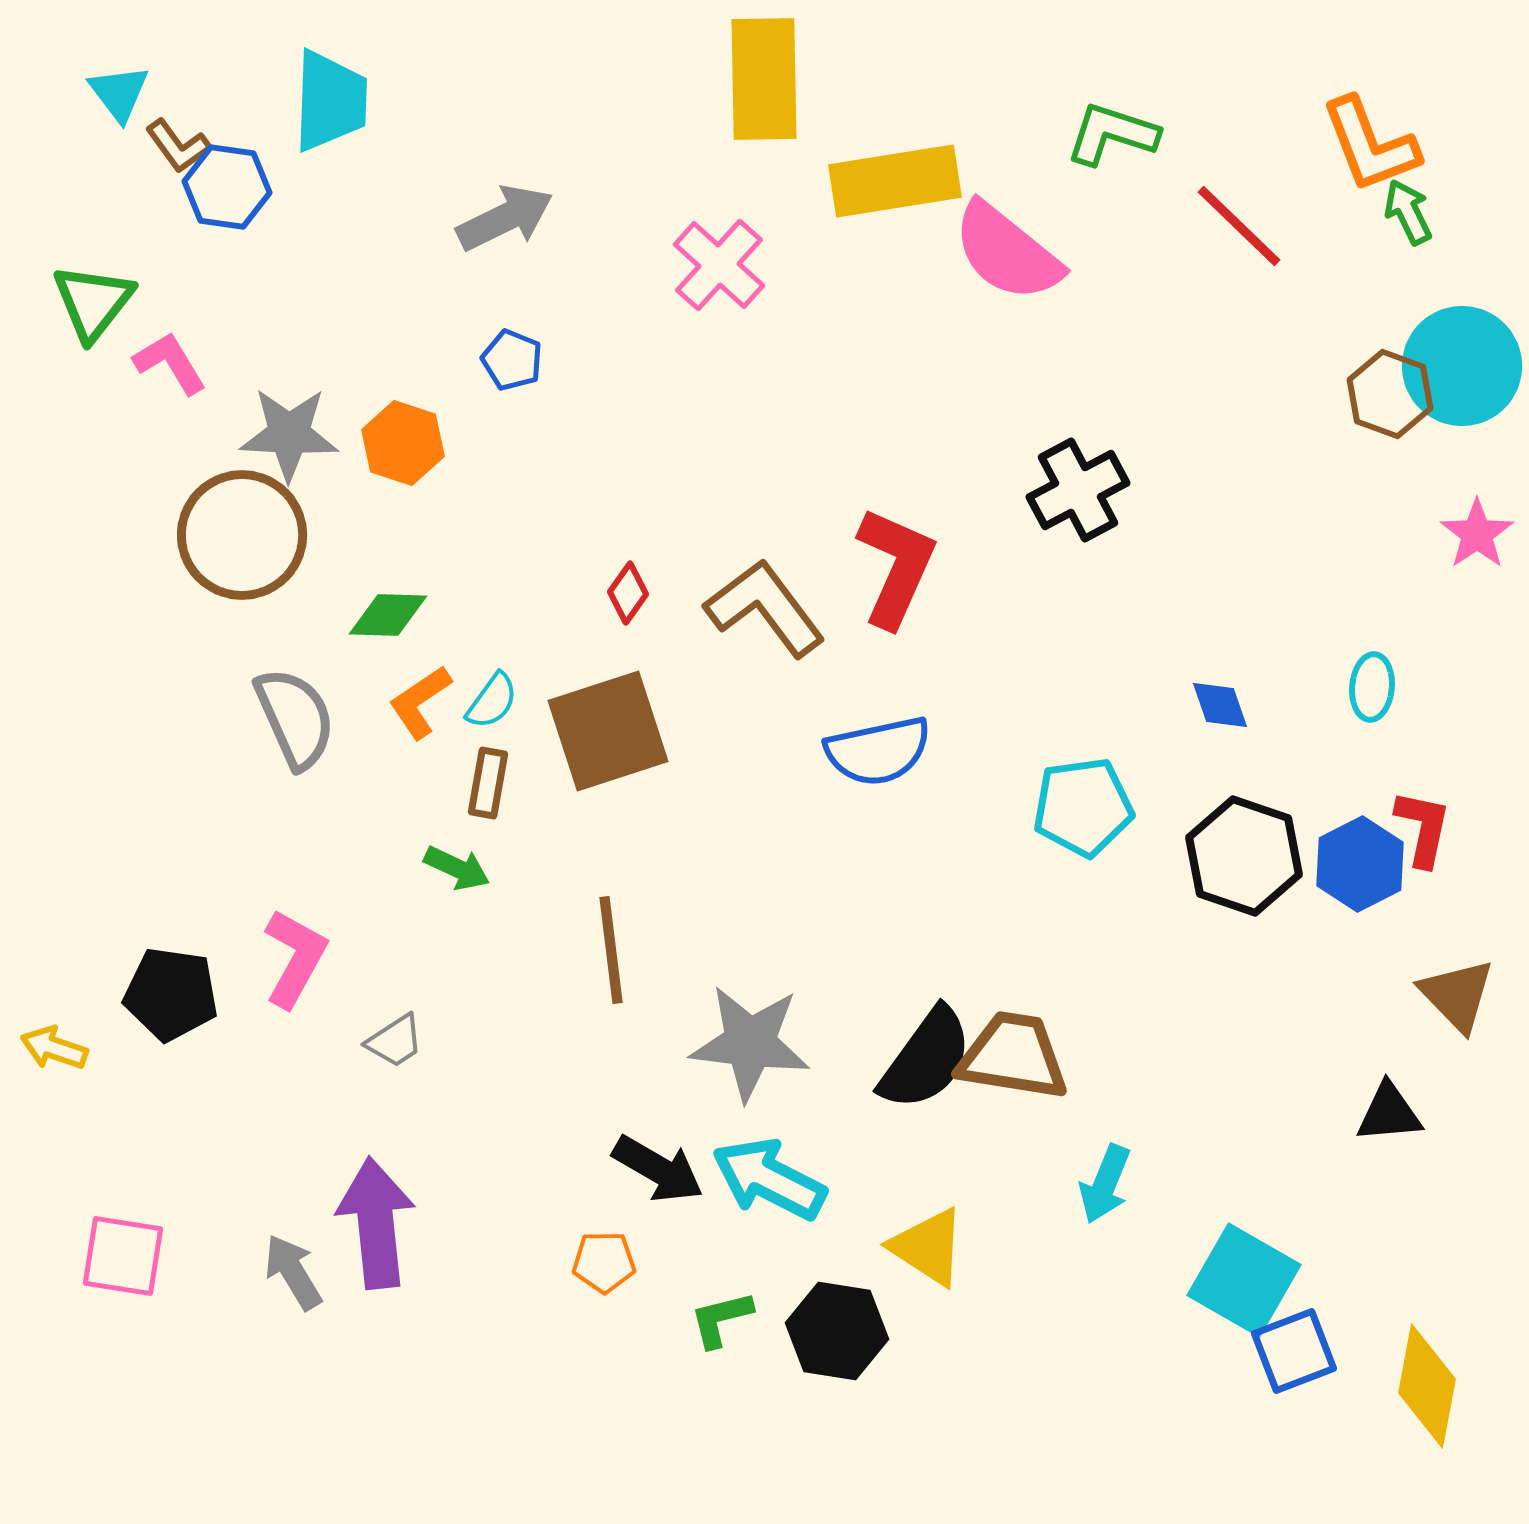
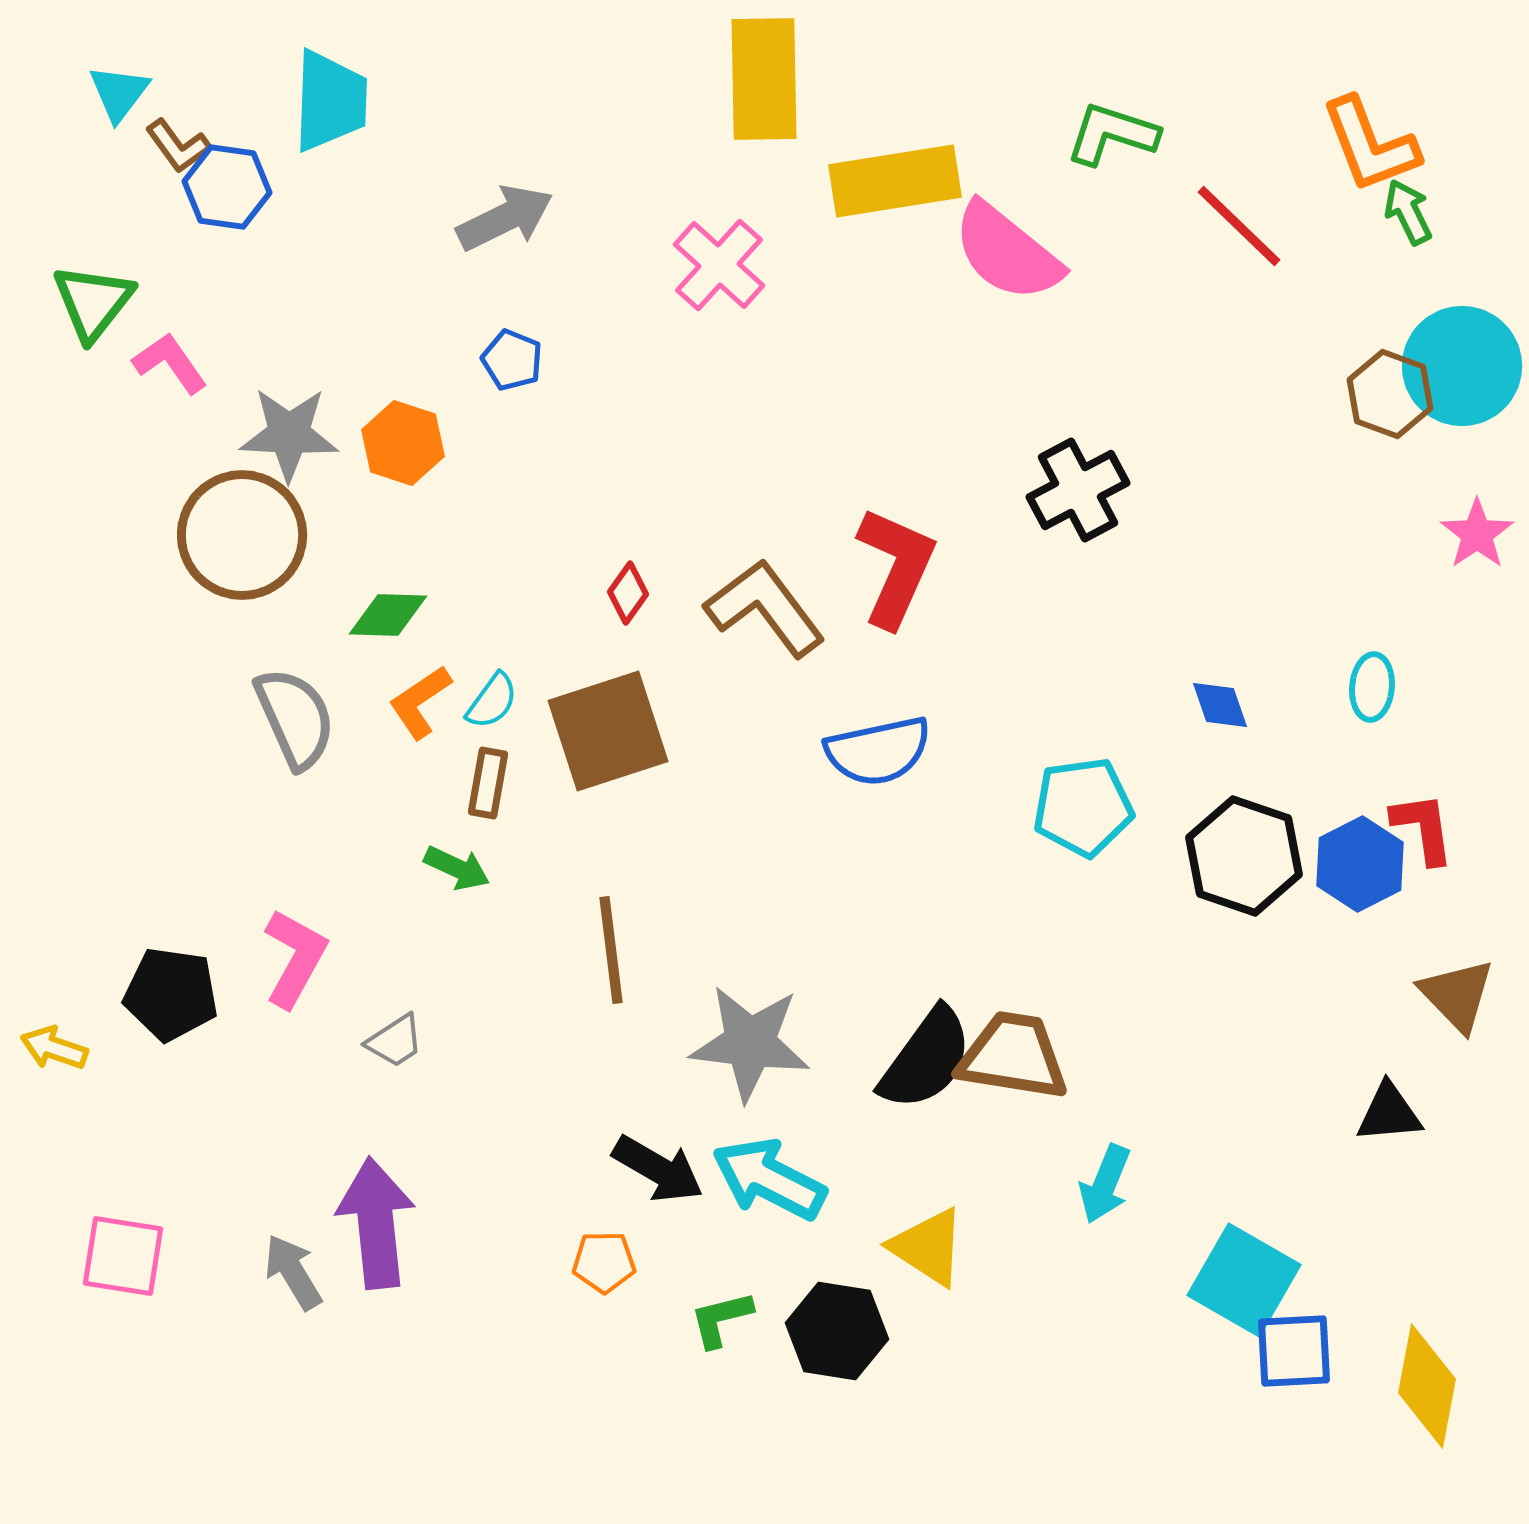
cyan triangle at (119, 93): rotated 14 degrees clockwise
pink L-shape at (170, 363): rotated 4 degrees counterclockwise
red L-shape at (1423, 828): rotated 20 degrees counterclockwise
blue square at (1294, 1351): rotated 18 degrees clockwise
